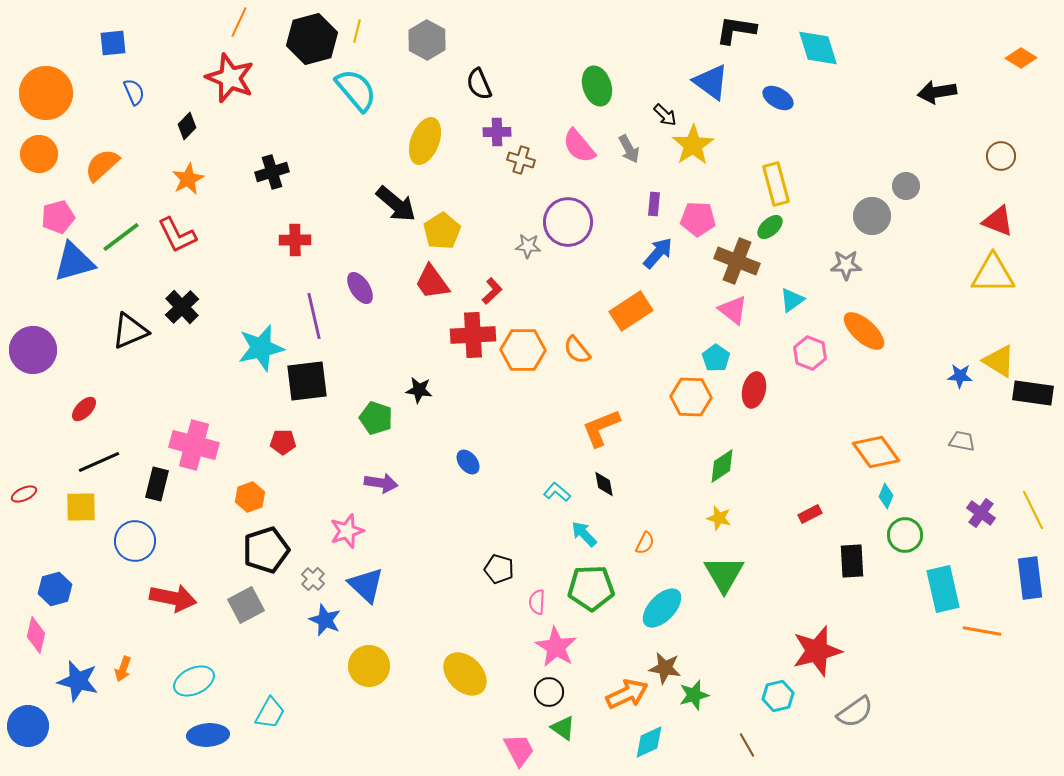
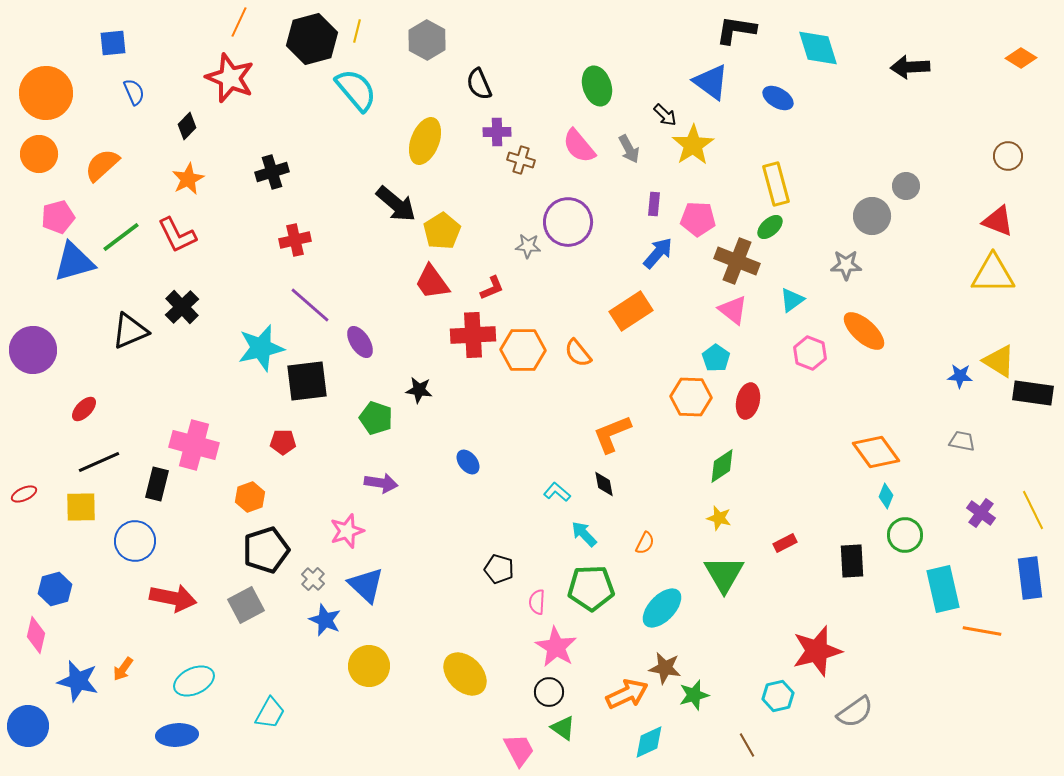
black arrow at (937, 92): moved 27 px left, 25 px up; rotated 6 degrees clockwise
brown circle at (1001, 156): moved 7 px right
red cross at (295, 240): rotated 12 degrees counterclockwise
purple ellipse at (360, 288): moved 54 px down
red L-shape at (492, 291): moved 3 px up; rotated 20 degrees clockwise
purple line at (314, 316): moved 4 px left, 11 px up; rotated 36 degrees counterclockwise
orange semicircle at (577, 350): moved 1 px right, 3 px down
red ellipse at (754, 390): moved 6 px left, 11 px down
orange L-shape at (601, 428): moved 11 px right, 6 px down
red rectangle at (810, 514): moved 25 px left, 29 px down
orange arrow at (123, 669): rotated 15 degrees clockwise
blue ellipse at (208, 735): moved 31 px left
